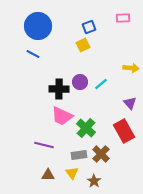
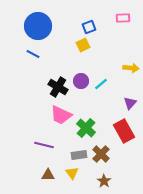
purple circle: moved 1 px right, 1 px up
black cross: moved 1 px left, 2 px up; rotated 30 degrees clockwise
purple triangle: rotated 24 degrees clockwise
pink trapezoid: moved 1 px left, 1 px up
brown star: moved 10 px right
